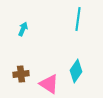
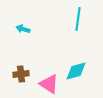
cyan arrow: rotated 96 degrees counterclockwise
cyan diamond: rotated 40 degrees clockwise
